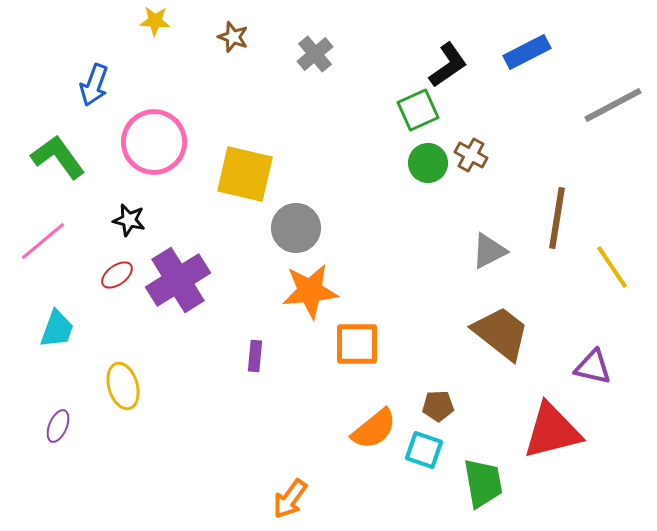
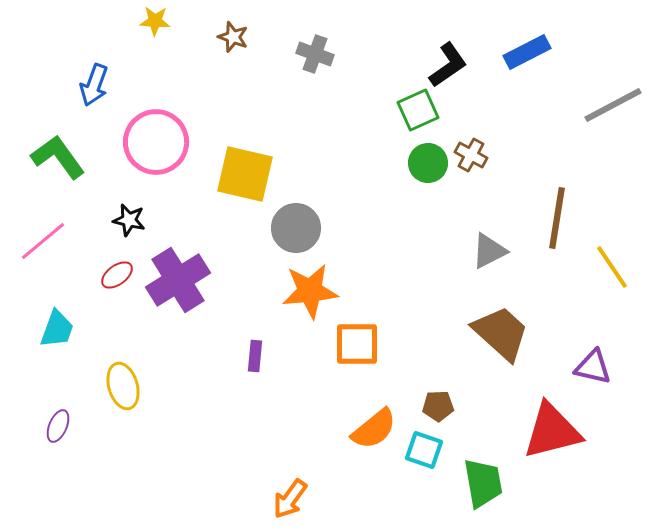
gray cross: rotated 30 degrees counterclockwise
pink circle: moved 2 px right
brown trapezoid: rotated 4 degrees clockwise
